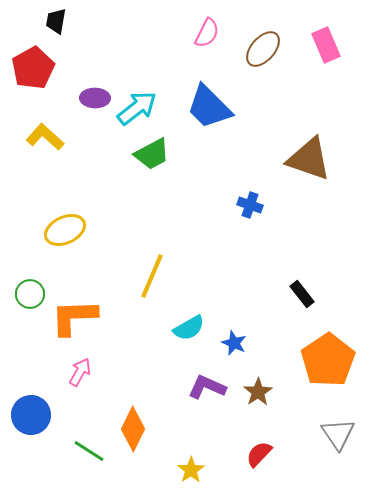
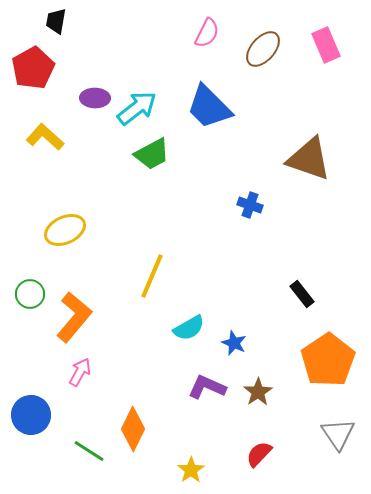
orange L-shape: rotated 132 degrees clockwise
